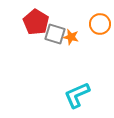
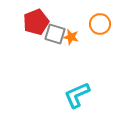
red pentagon: rotated 20 degrees clockwise
